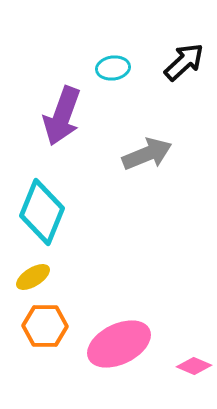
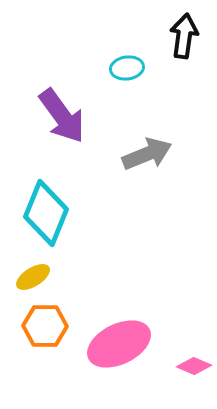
black arrow: moved 26 px up; rotated 39 degrees counterclockwise
cyan ellipse: moved 14 px right
purple arrow: rotated 56 degrees counterclockwise
cyan diamond: moved 4 px right, 1 px down
